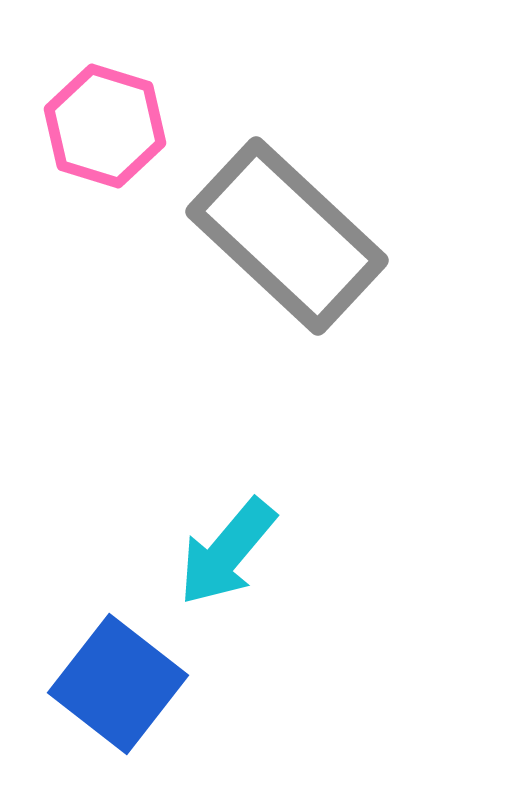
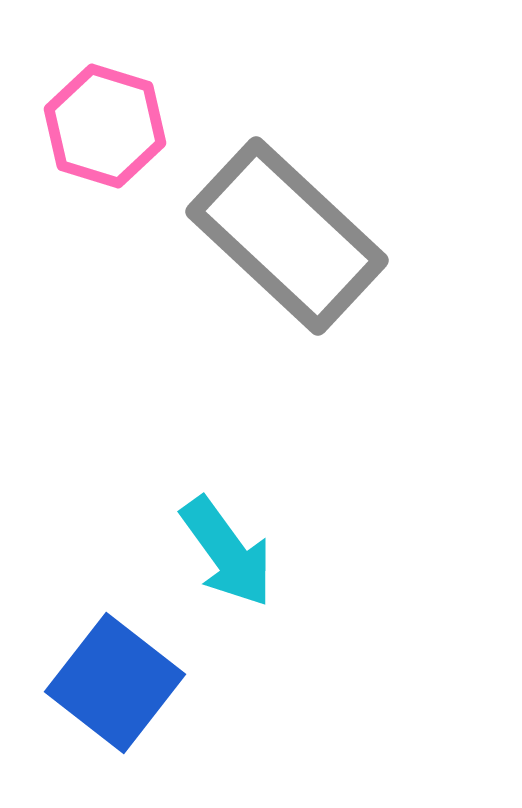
cyan arrow: rotated 76 degrees counterclockwise
blue square: moved 3 px left, 1 px up
